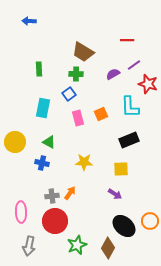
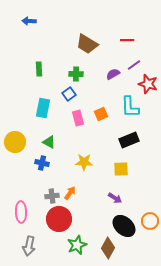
brown trapezoid: moved 4 px right, 8 px up
purple arrow: moved 4 px down
red circle: moved 4 px right, 2 px up
